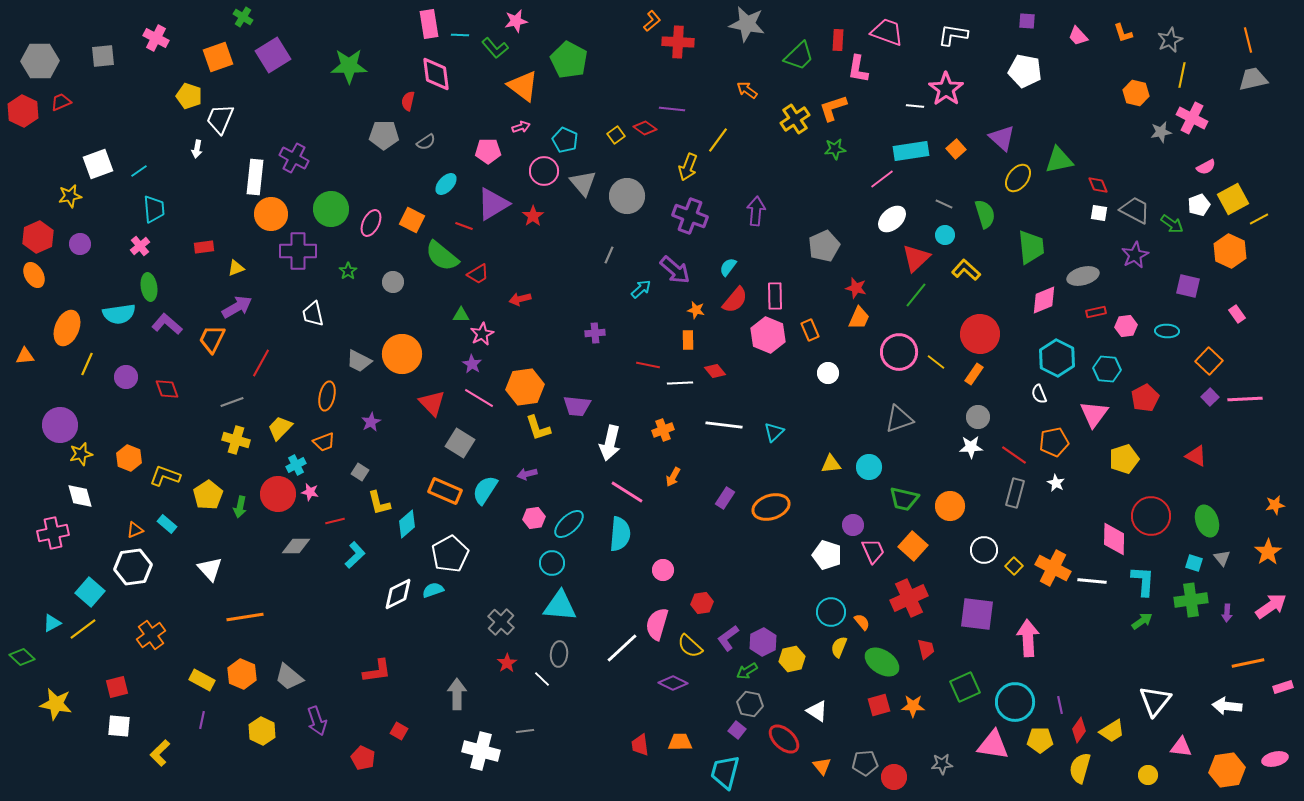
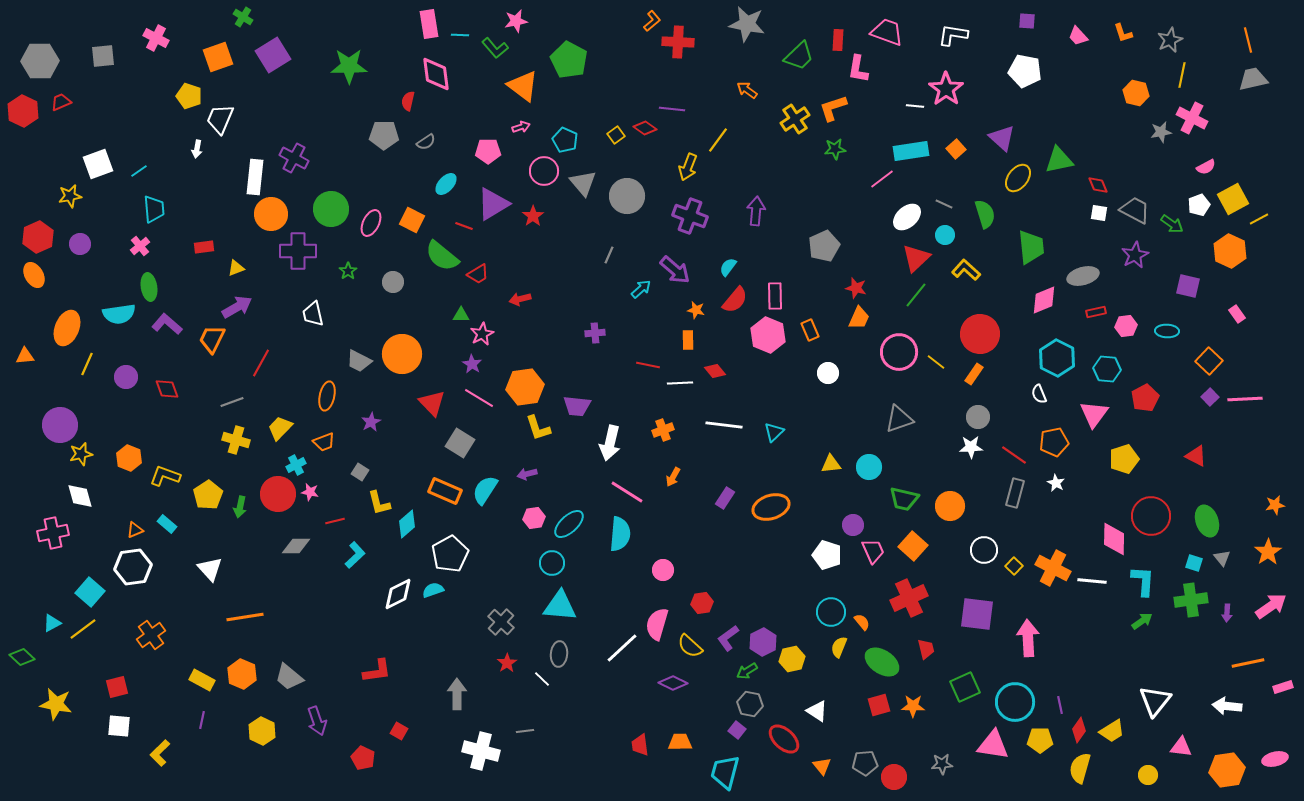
white ellipse at (892, 219): moved 15 px right, 2 px up
